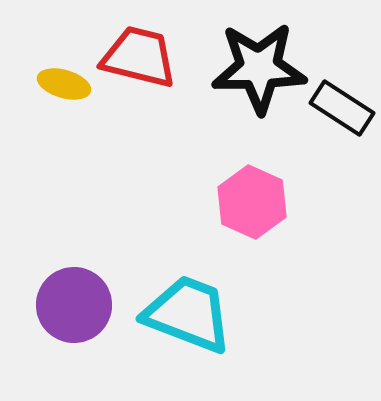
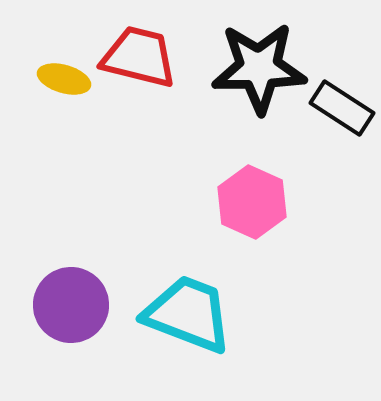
yellow ellipse: moved 5 px up
purple circle: moved 3 px left
